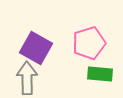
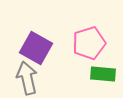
green rectangle: moved 3 px right
gray arrow: rotated 12 degrees counterclockwise
